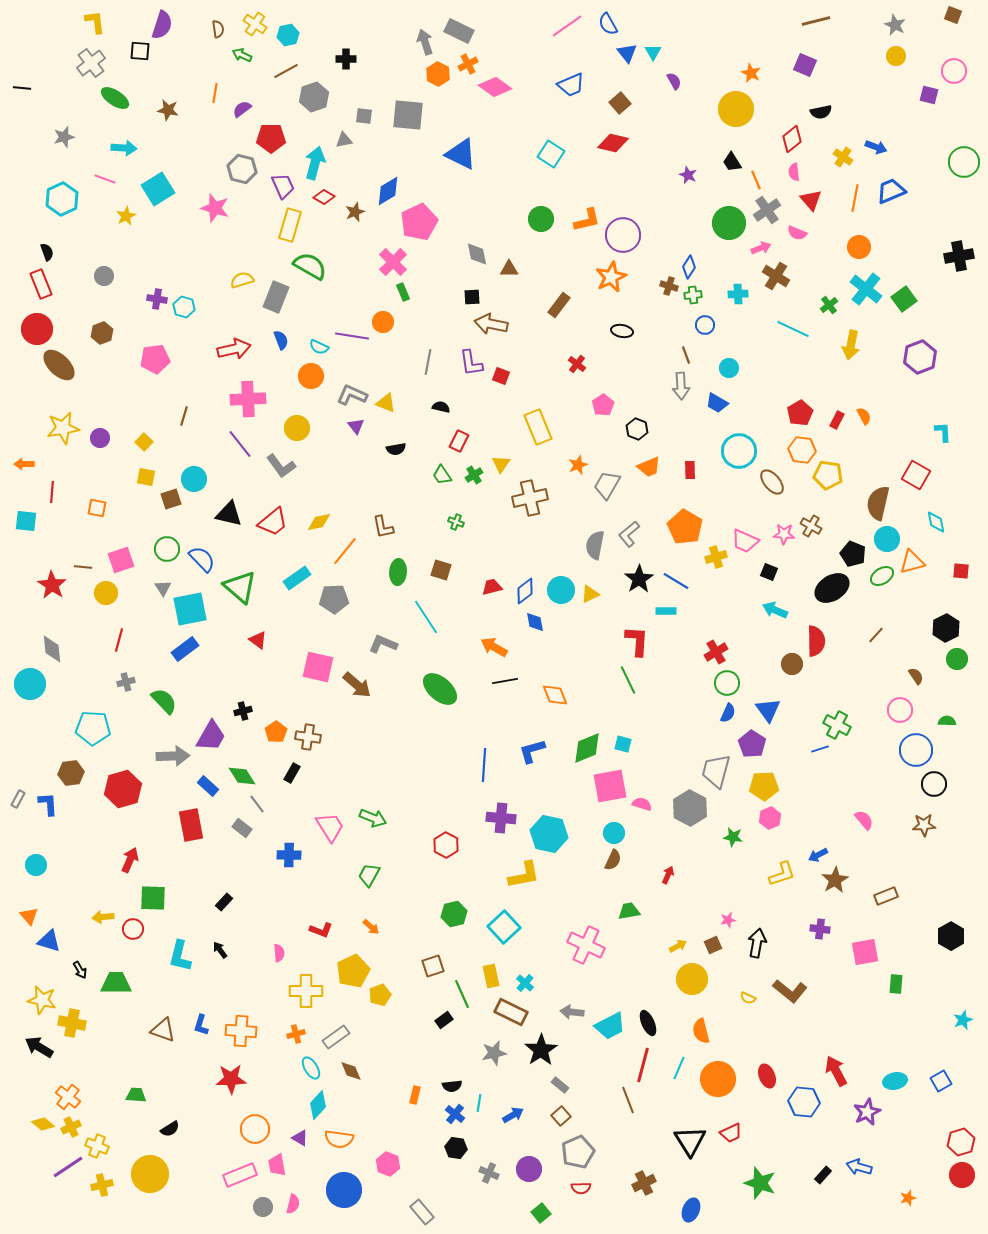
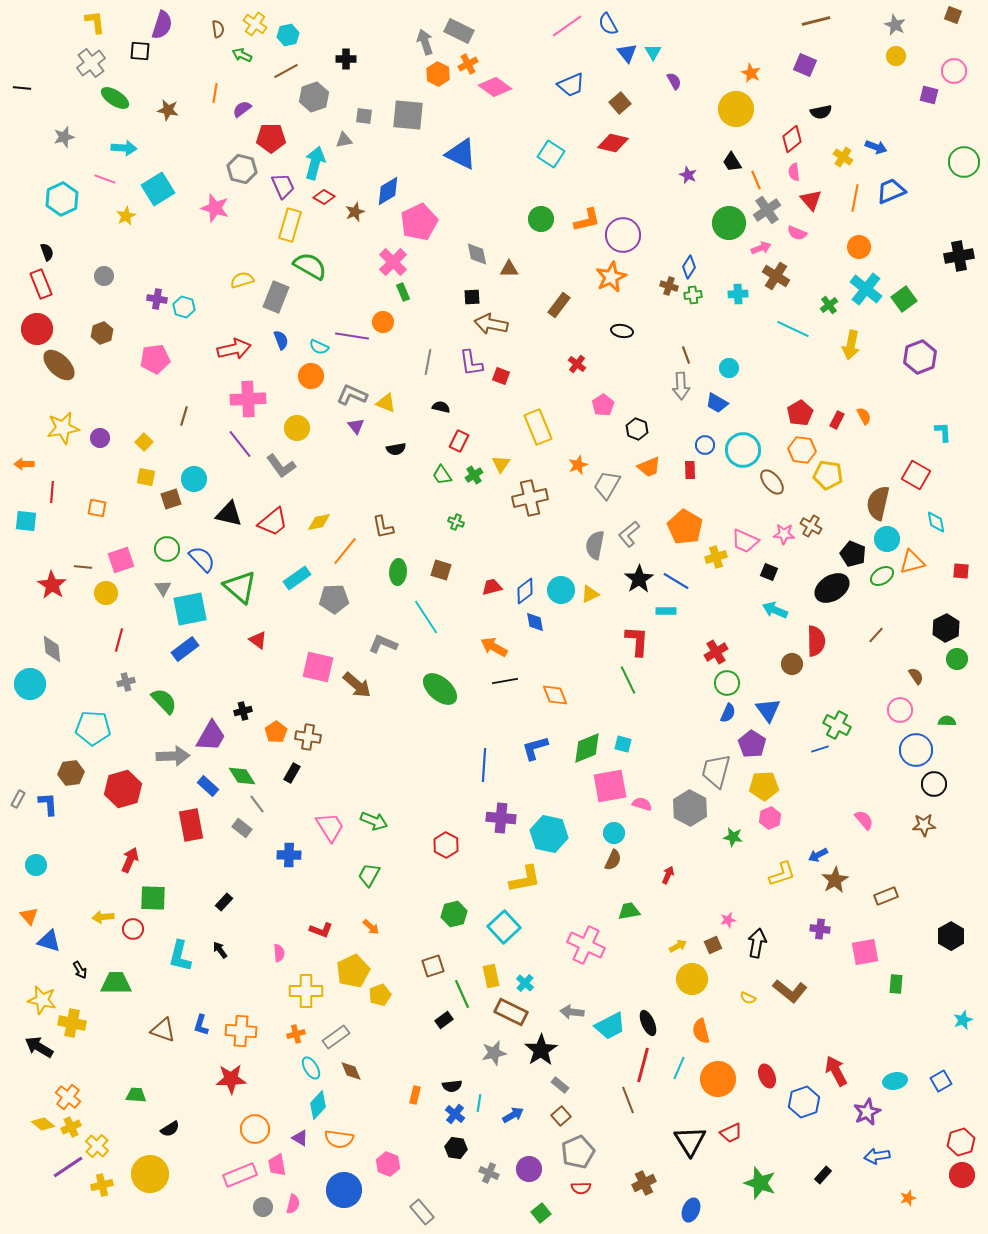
blue circle at (705, 325): moved 120 px down
cyan circle at (739, 451): moved 4 px right, 1 px up
blue L-shape at (532, 751): moved 3 px right, 3 px up
green arrow at (373, 818): moved 1 px right, 3 px down
yellow L-shape at (524, 875): moved 1 px right, 4 px down
blue hexagon at (804, 1102): rotated 24 degrees counterclockwise
yellow cross at (97, 1146): rotated 20 degrees clockwise
blue arrow at (859, 1167): moved 18 px right, 11 px up; rotated 25 degrees counterclockwise
